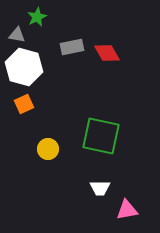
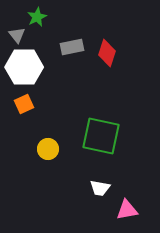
gray triangle: rotated 42 degrees clockwise
red diamond: rotated 48 degrees clockwise
white hexagon: rotated 15 degrees counterclockwise
white trapezoid: rotated 10 degrees clockwise
